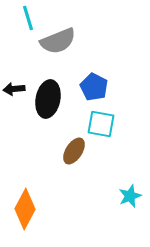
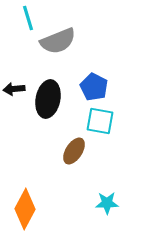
cyan square: moved 1 px left, 3 px up
cyan star: moved 23 px left, 7 px down; rotated 20 degrees clockwise
